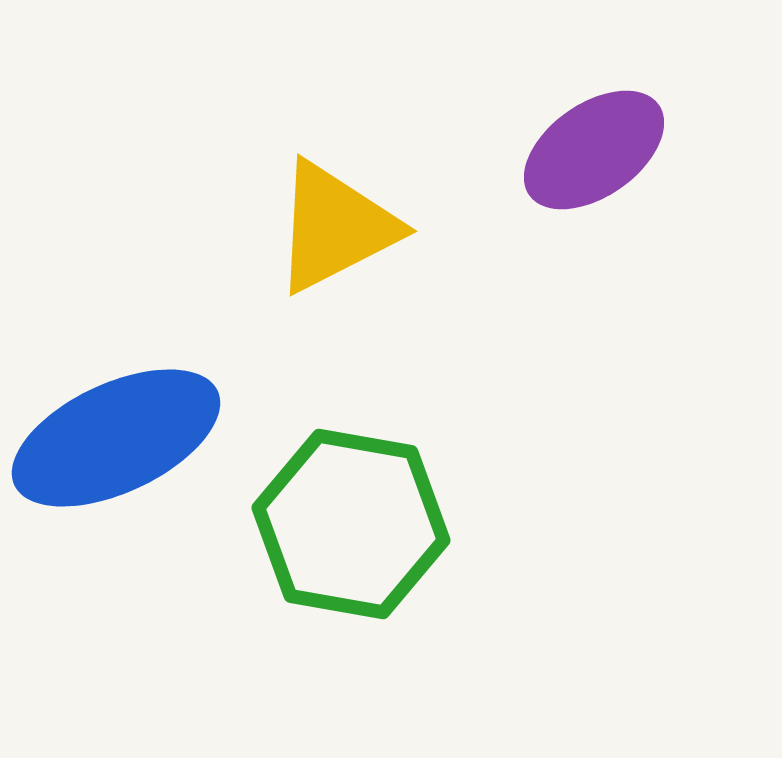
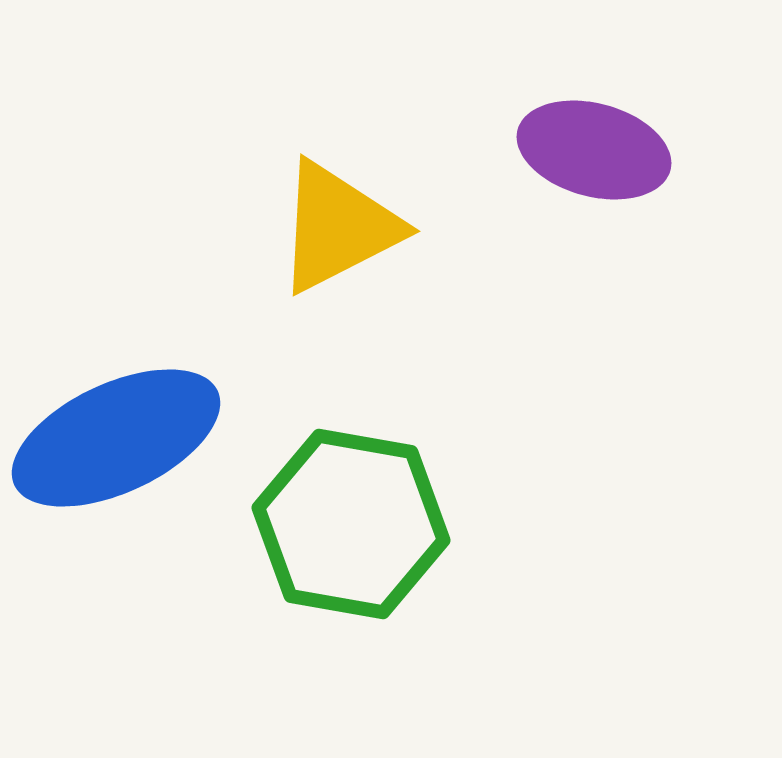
purple ellipse: rotated 50 degrees clockwise
yellow triangle: moved 3 px right
